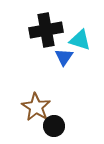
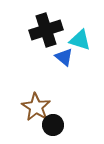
black cross: rotated 8 degrees counterclockwise
blue triangle: rotated 24 degrees counterclockwise
black circle: moved 1 px left, 1 px up
